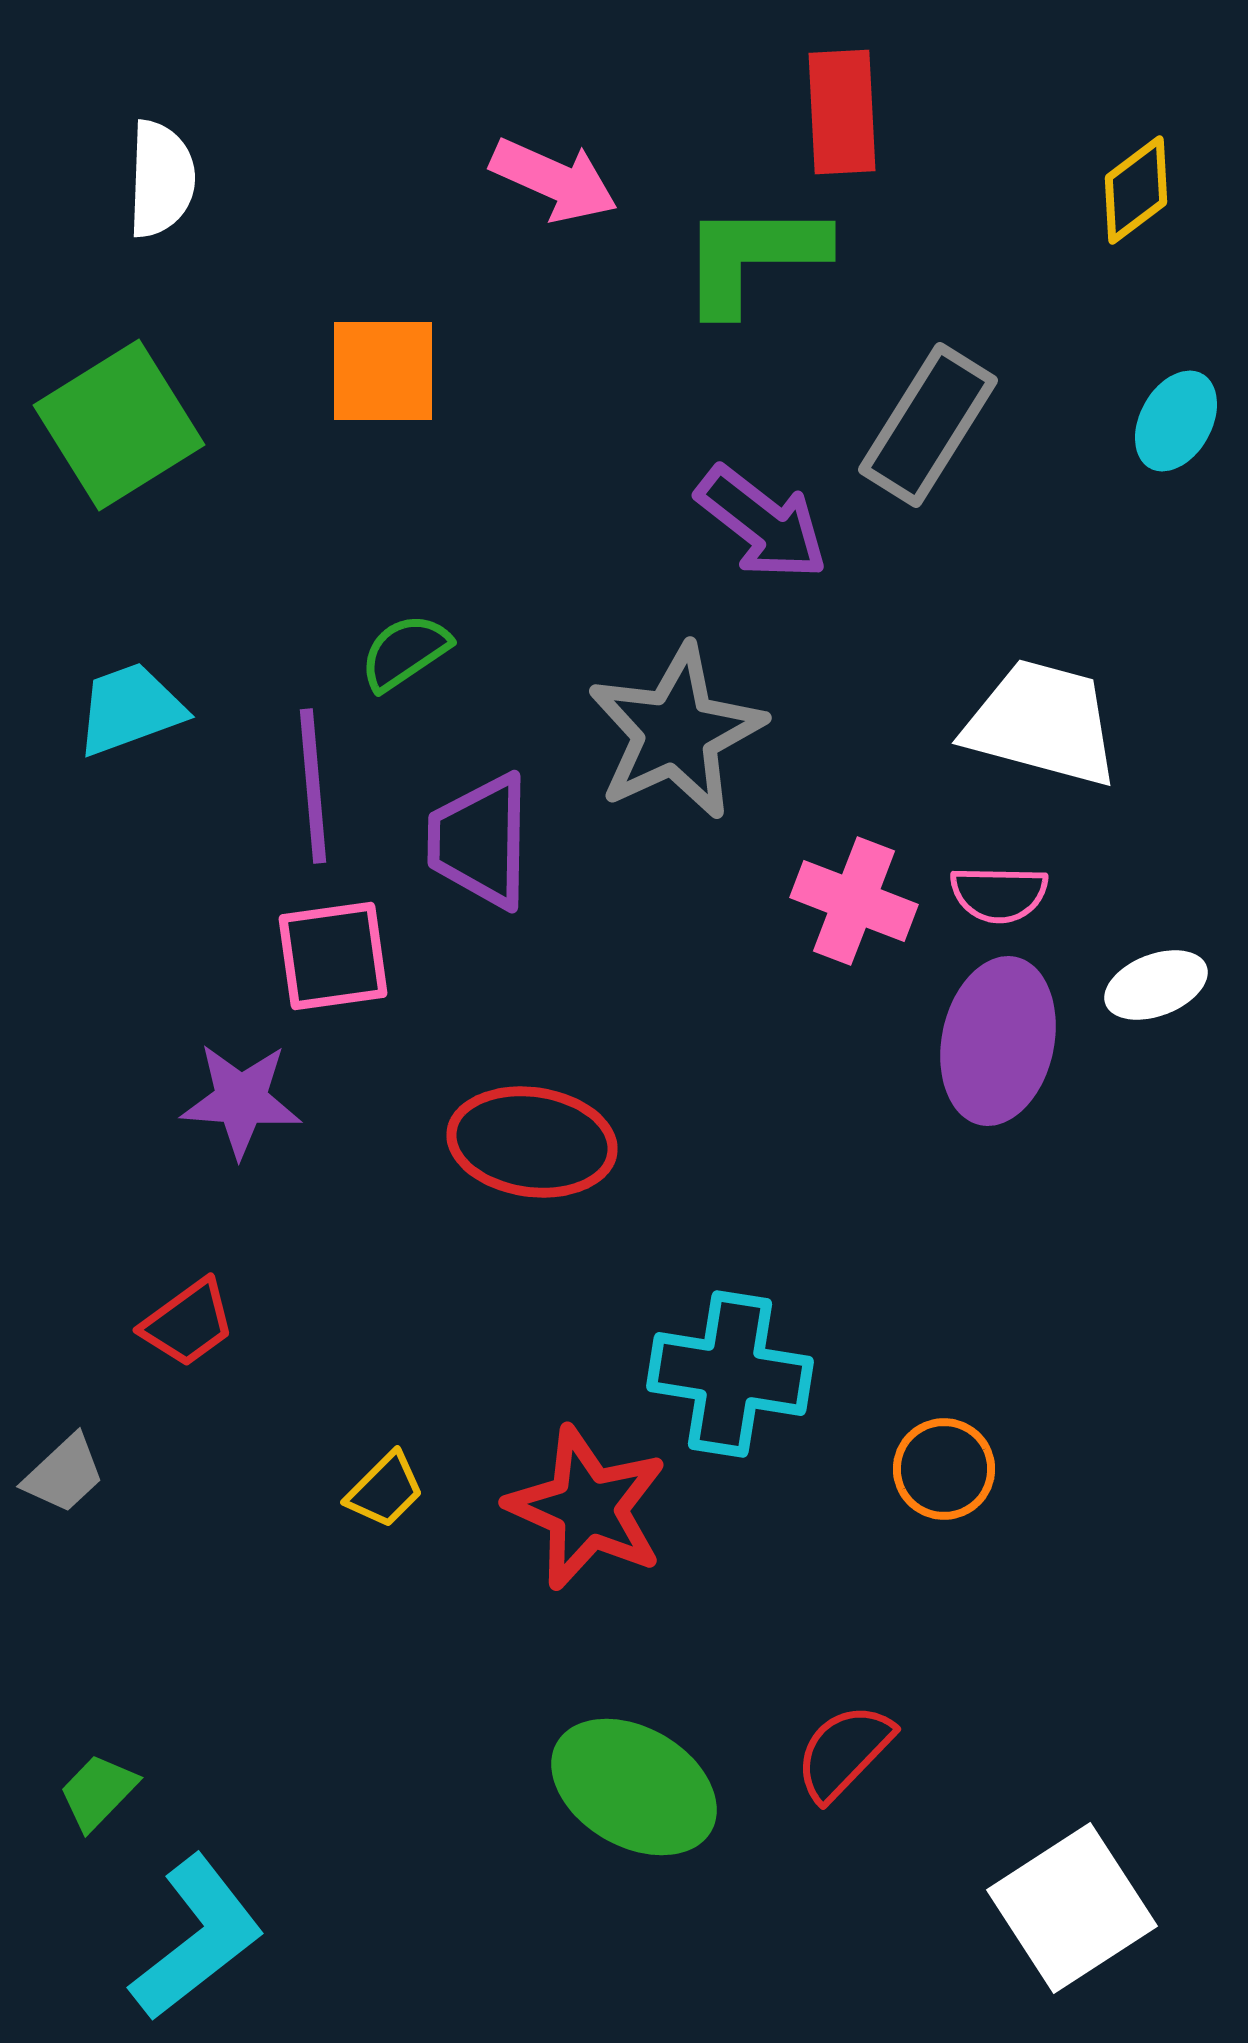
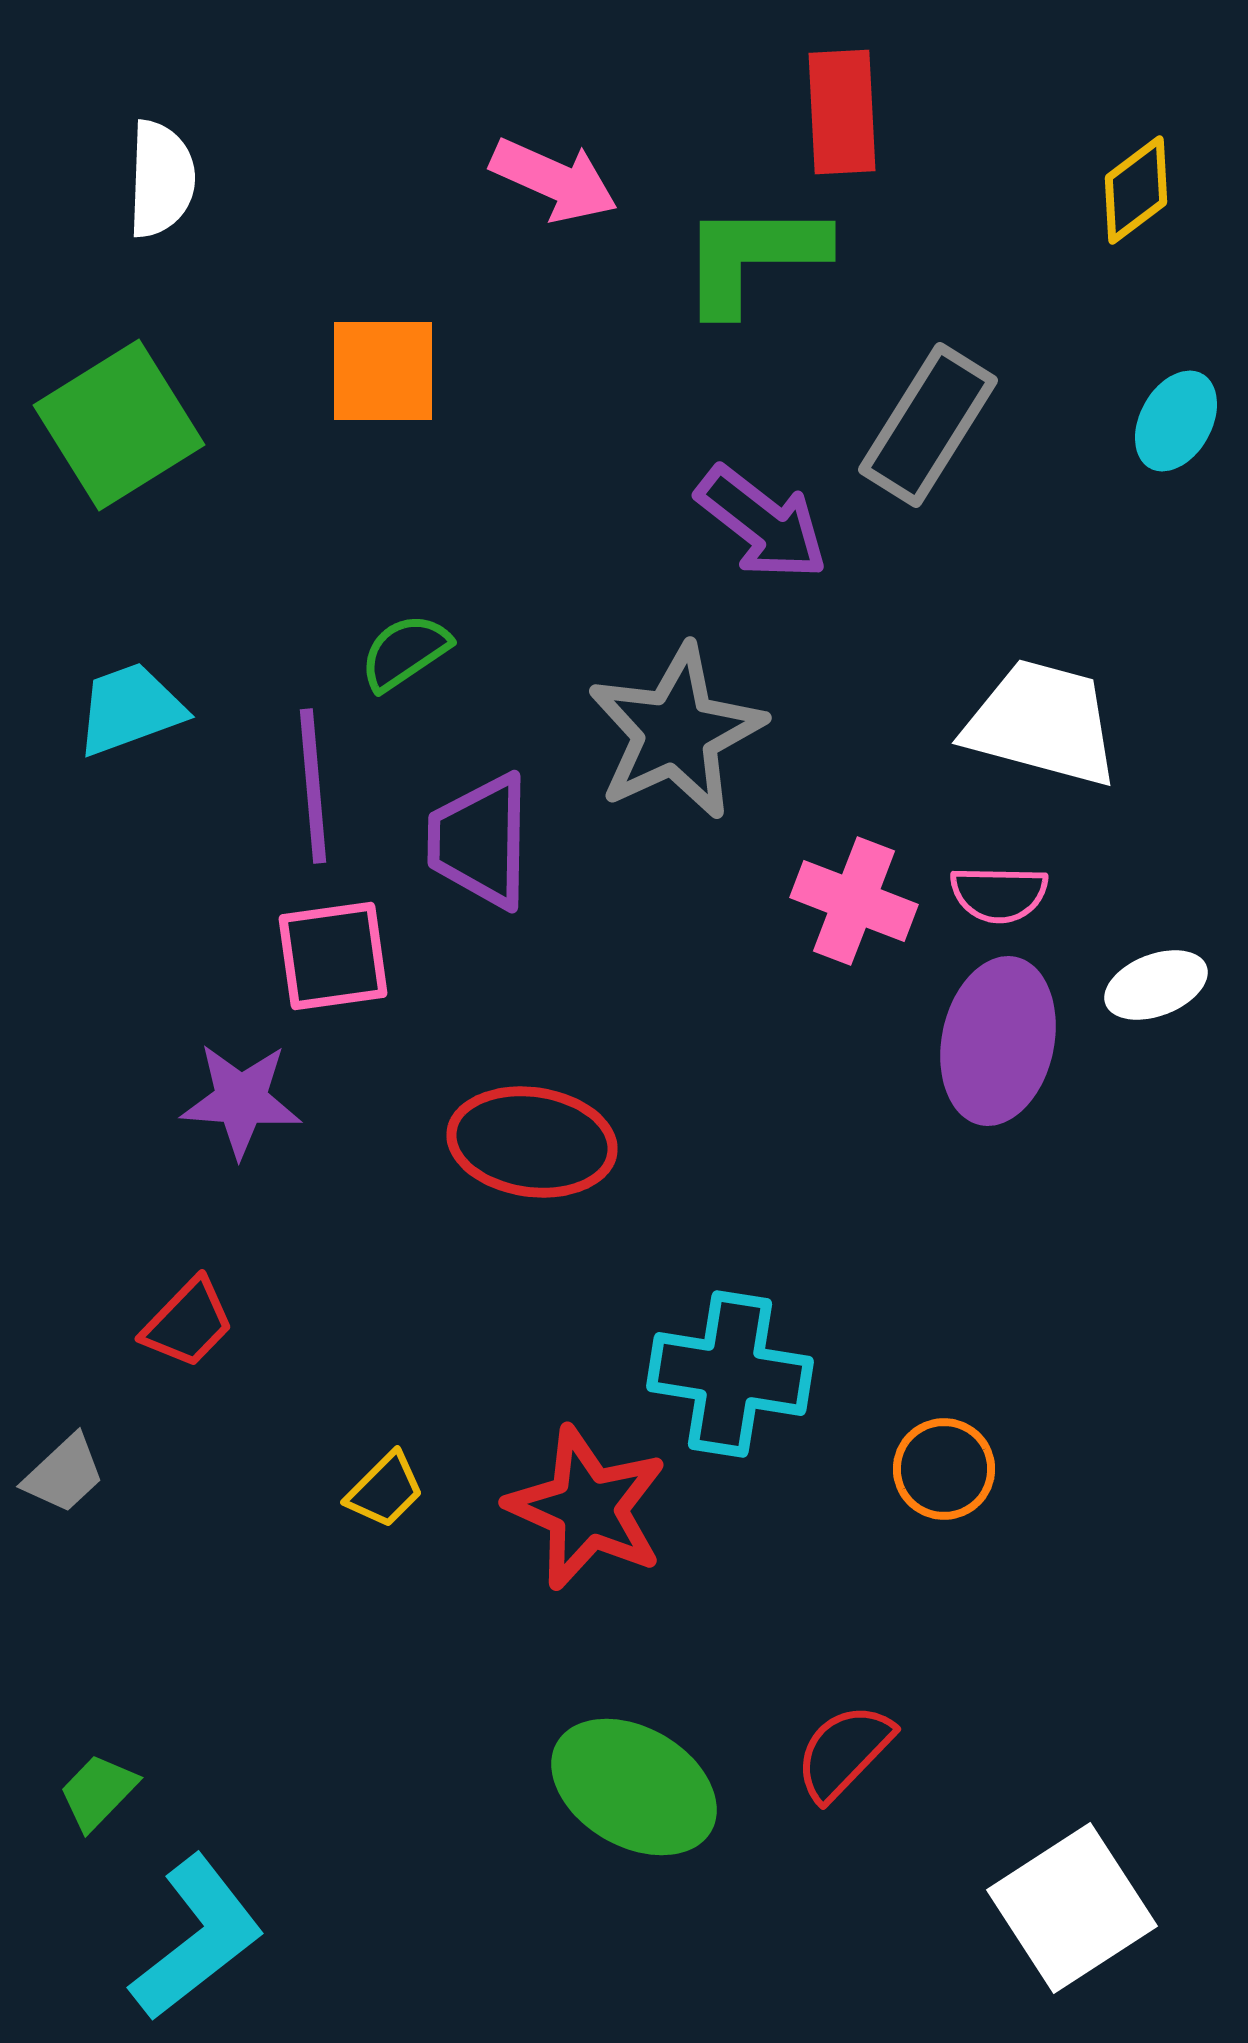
red trapezoid: rotated 10 degrees counterclockwise
